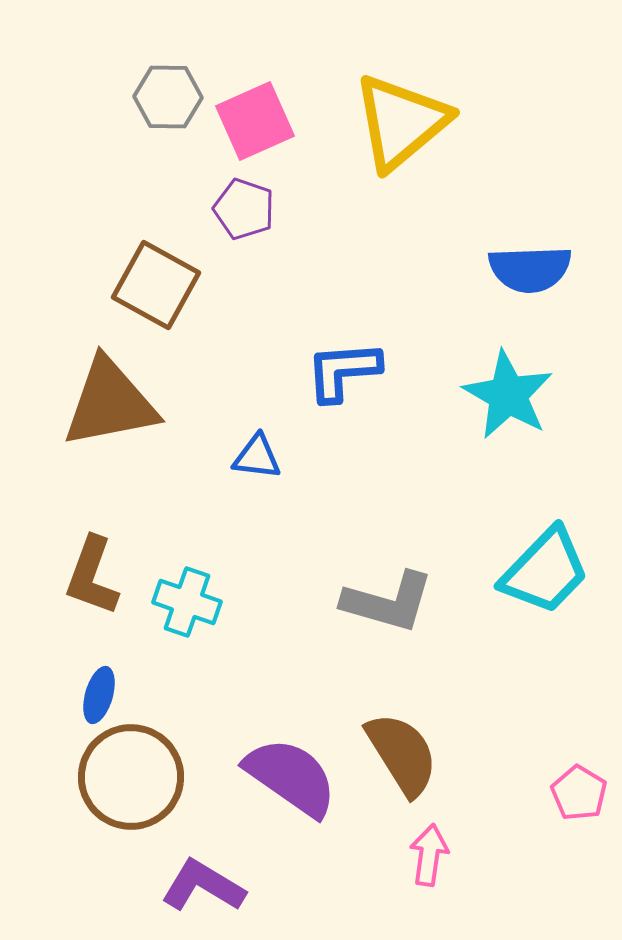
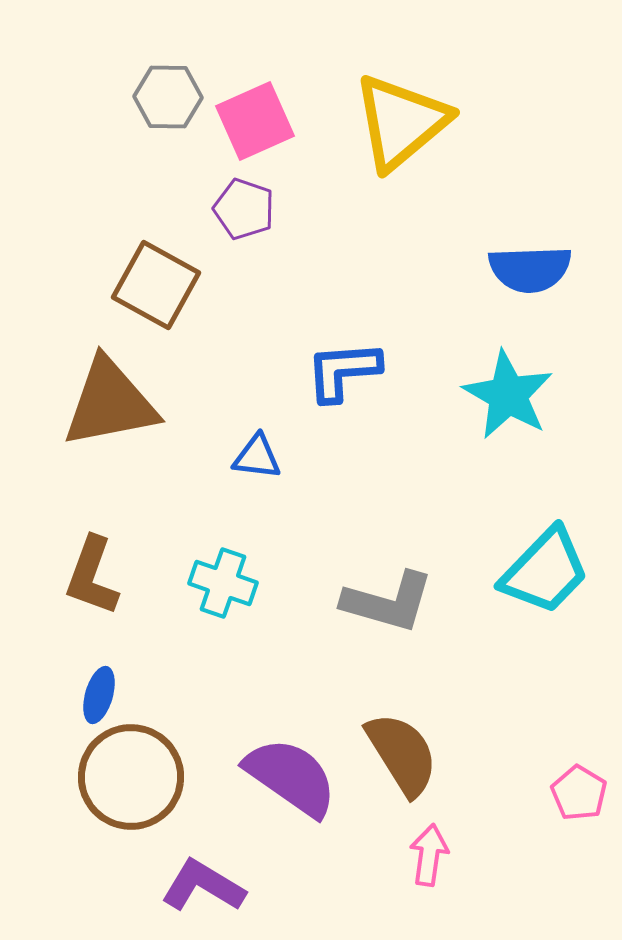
cyan cross: moved 36 px right, 19 px up
